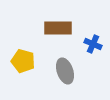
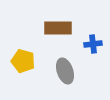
blue cross: rotated 30 degrees counterclockwise
